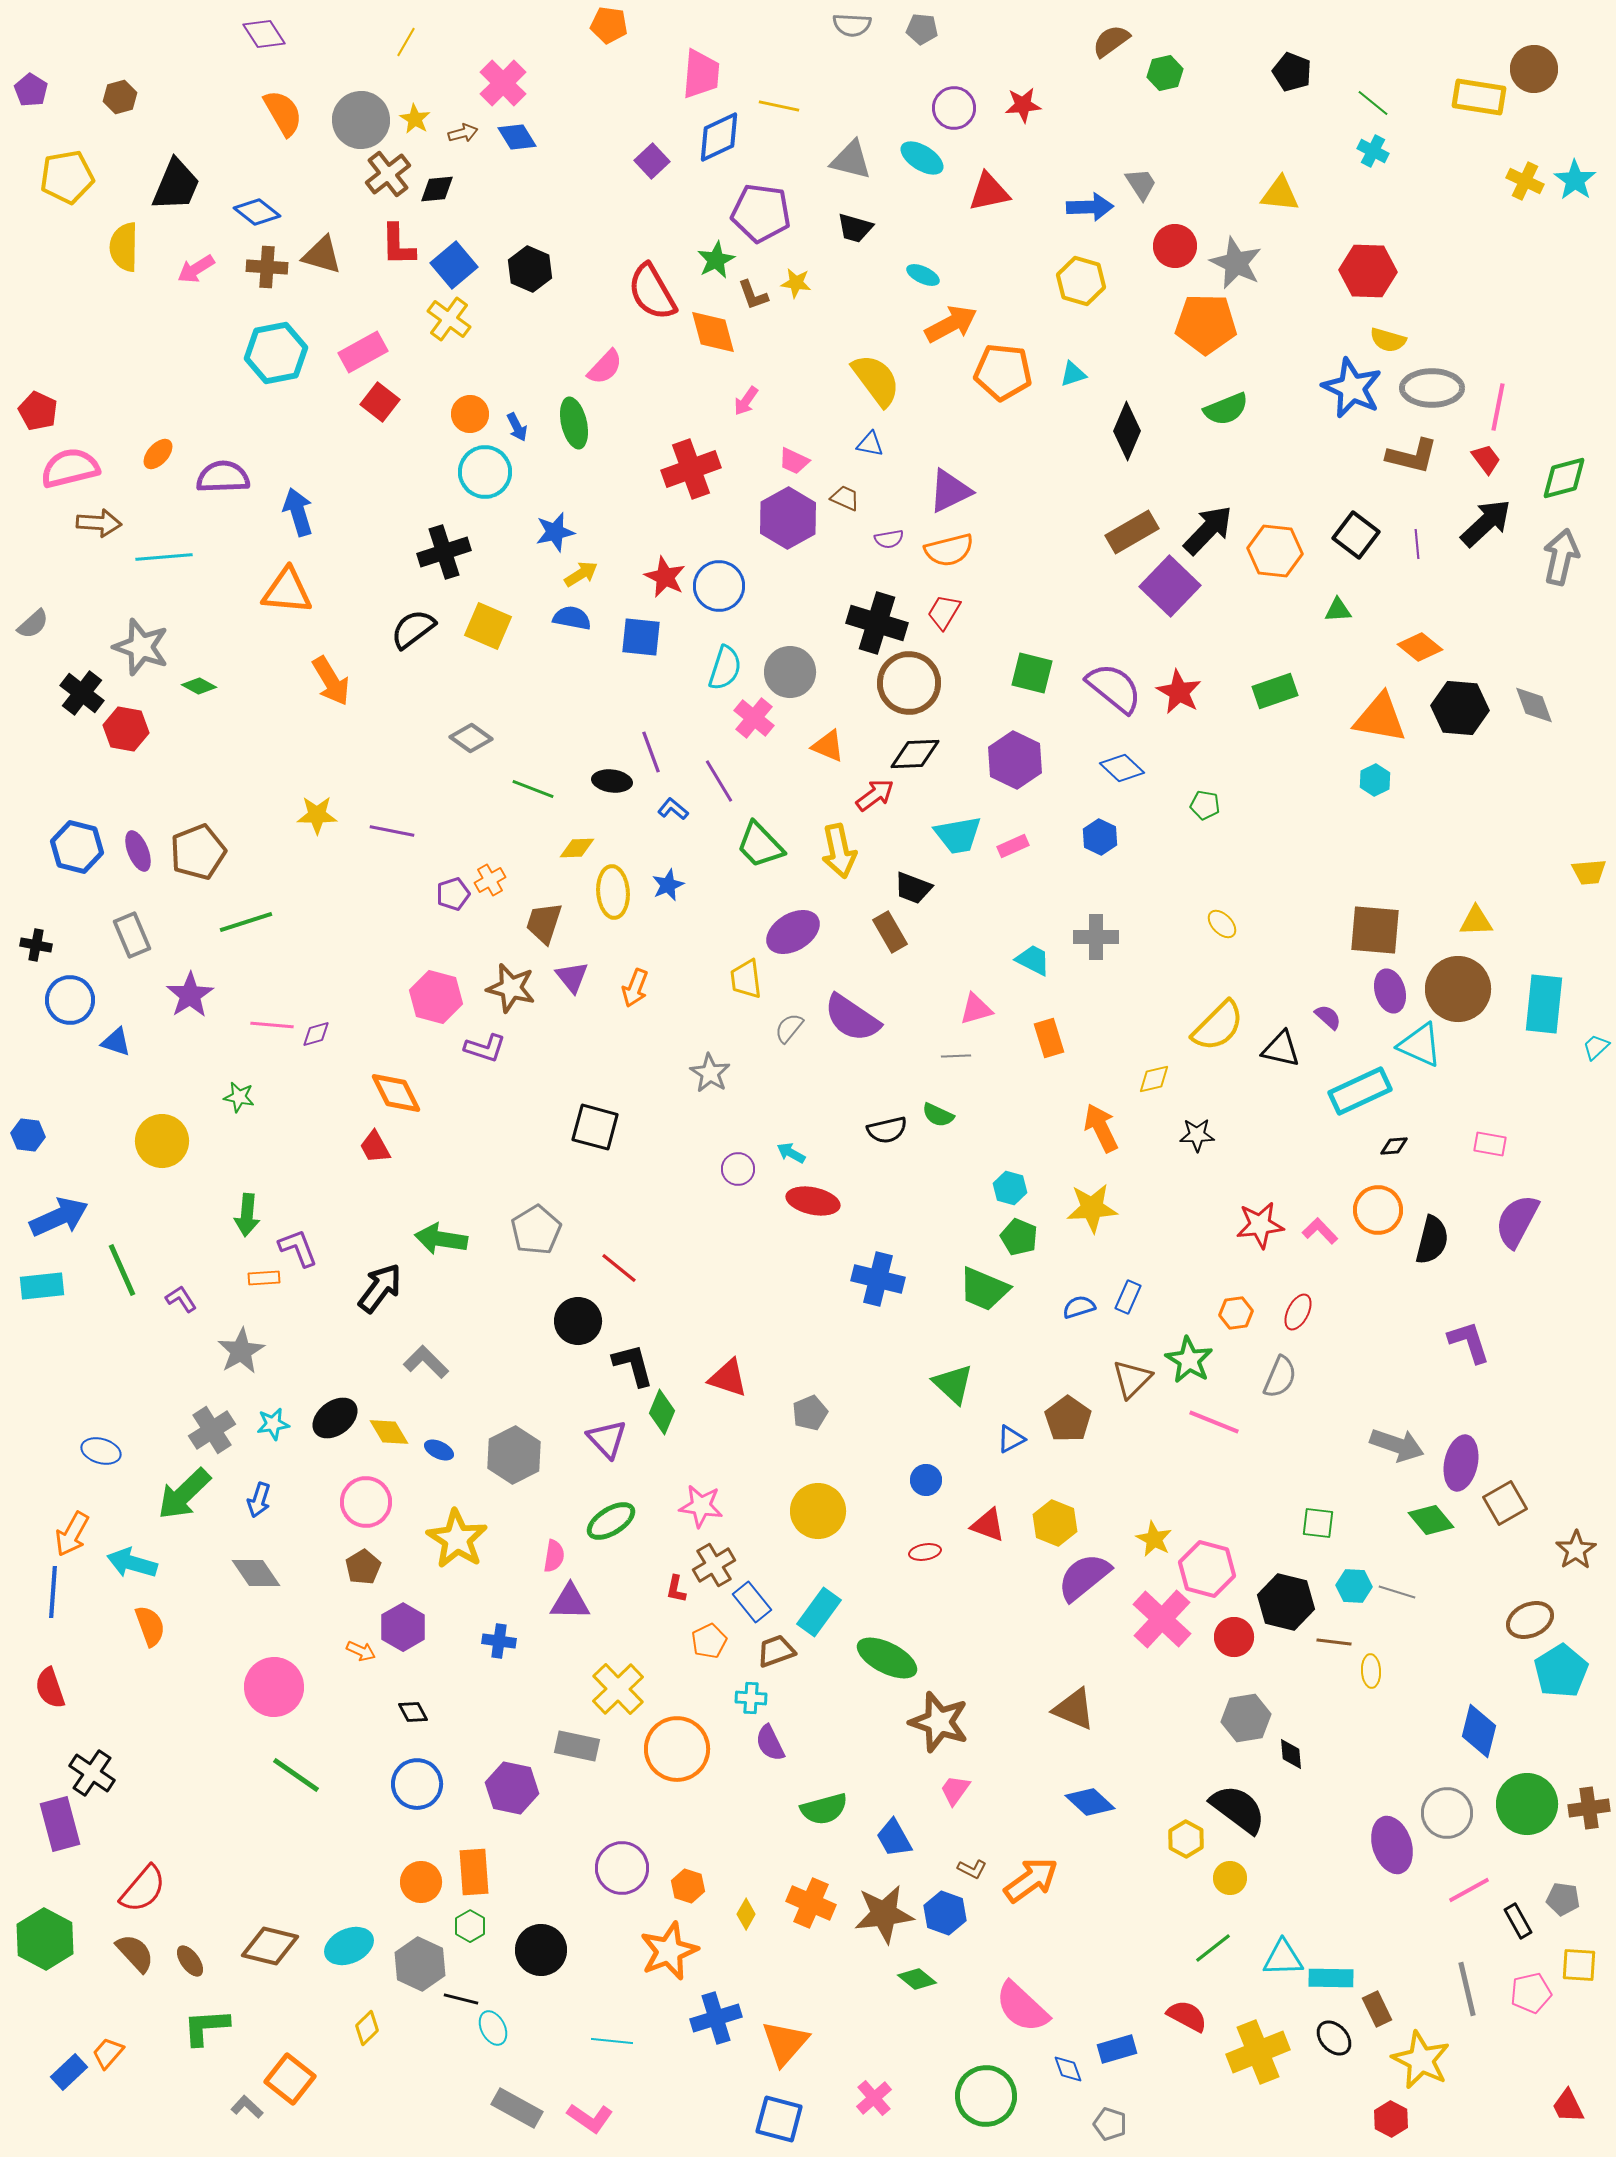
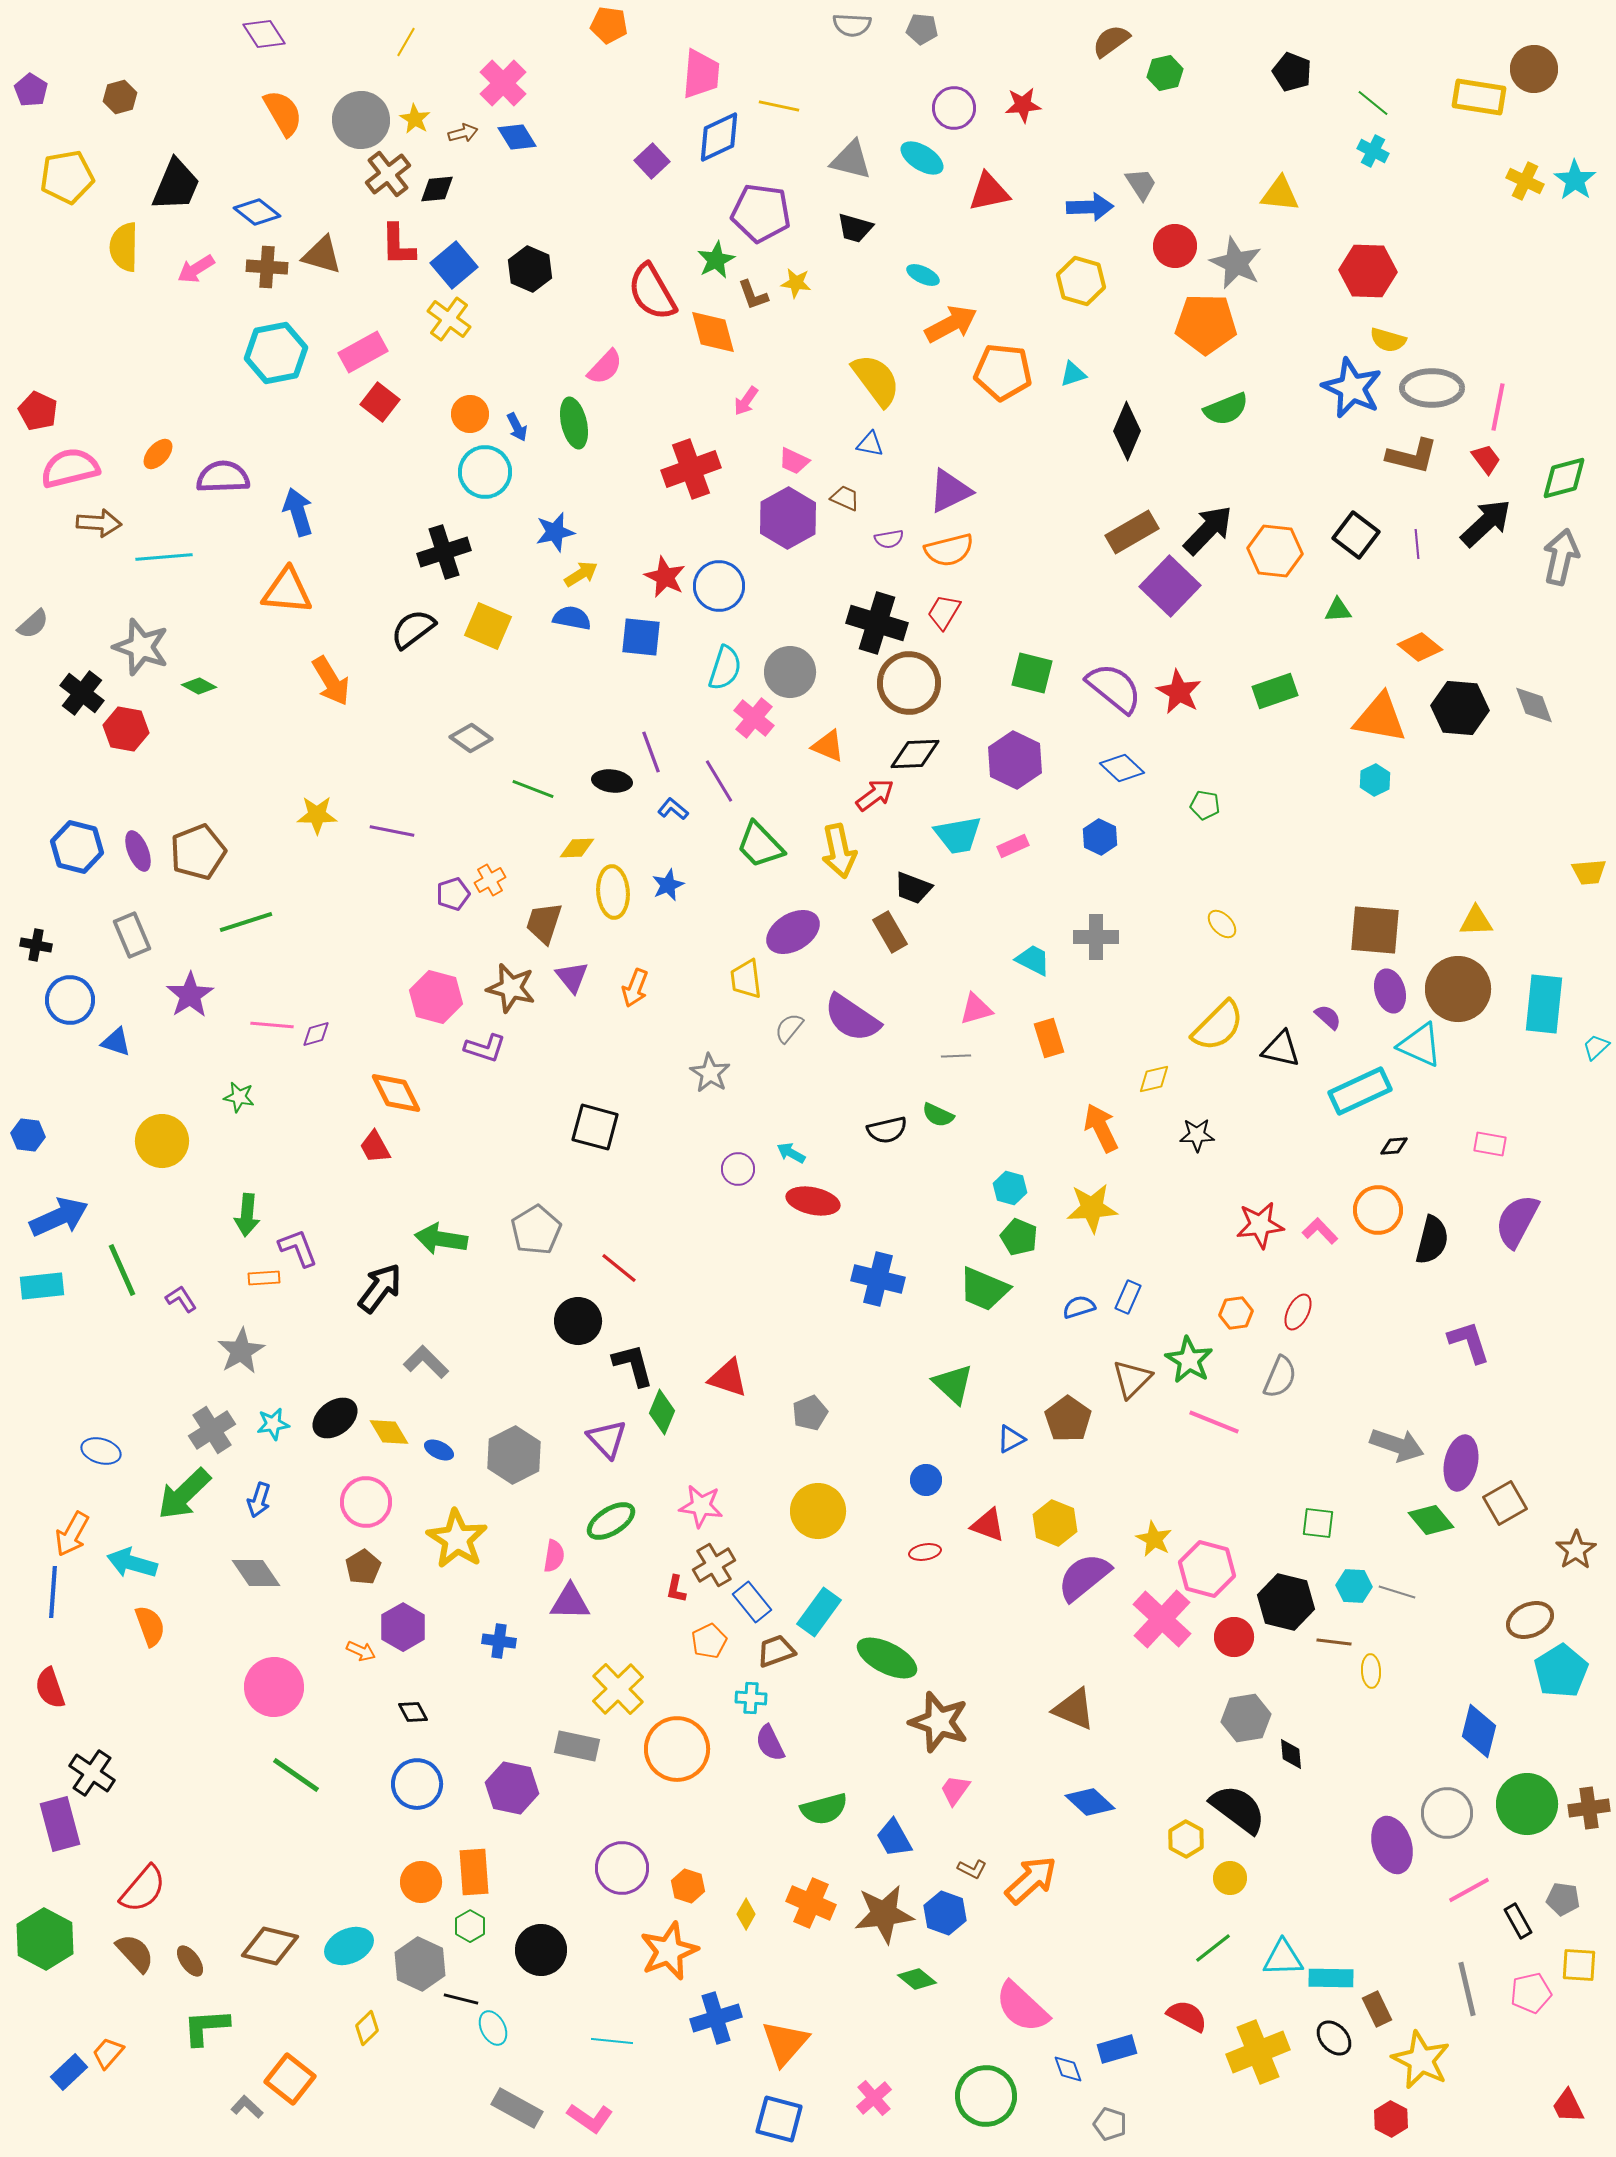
orange arrow at (1031, 1880): rotated 6 degrees counterclockwise
